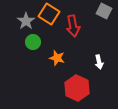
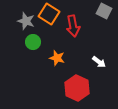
gray star: rotated 18 degrees counterclockwise
white arrow: rotated 40 degrees counterclockwise
